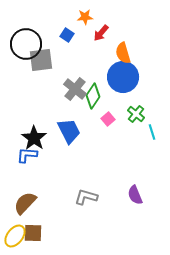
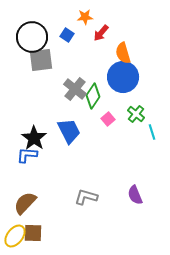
black circle: moved 6 px right, 7 px up
